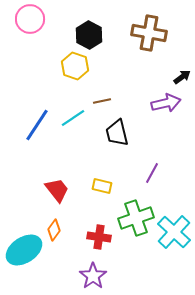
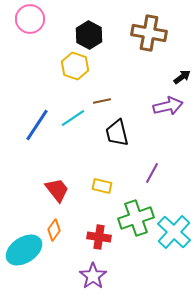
purple arrow: moved 2 px right, 3 px down
